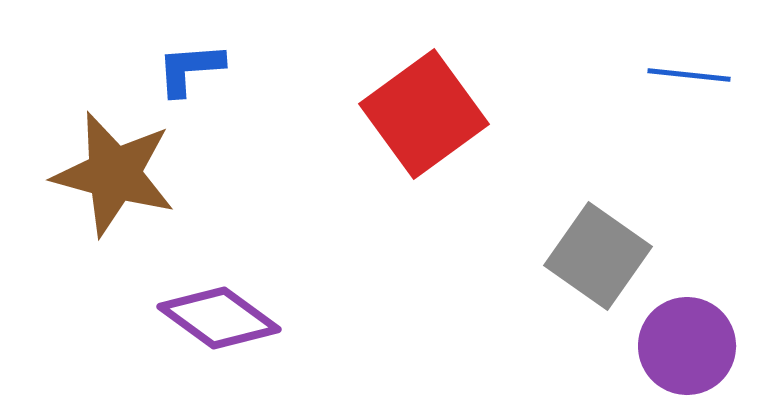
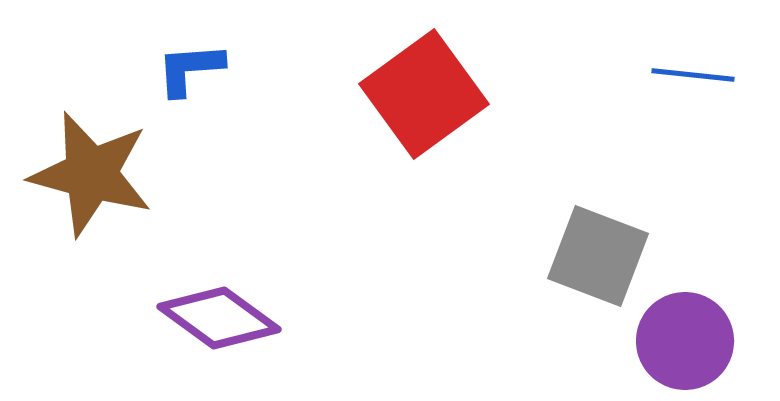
blue line: moved 4 px right
red square: moved 20 px up
brown star: moved 23 px left
gray square: rotated 14 degrees counterclockwise
purple circle: moved 2 px left, 5 px up
